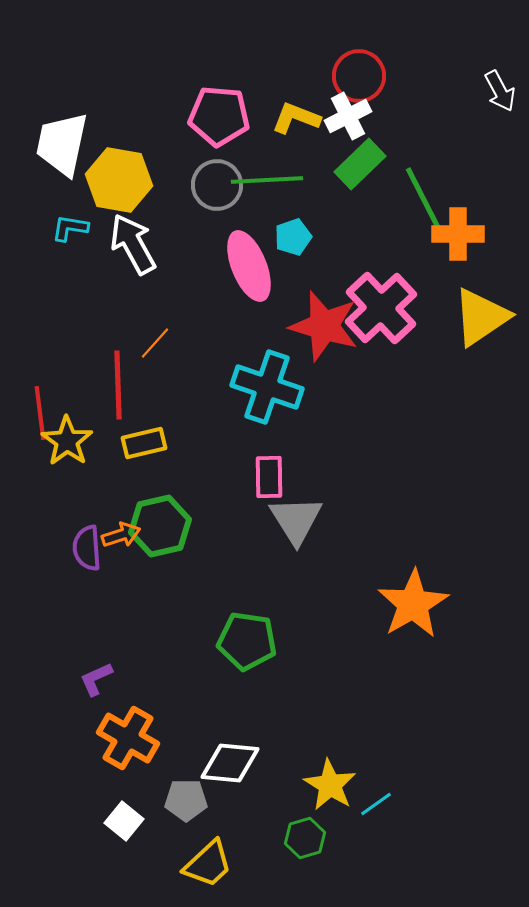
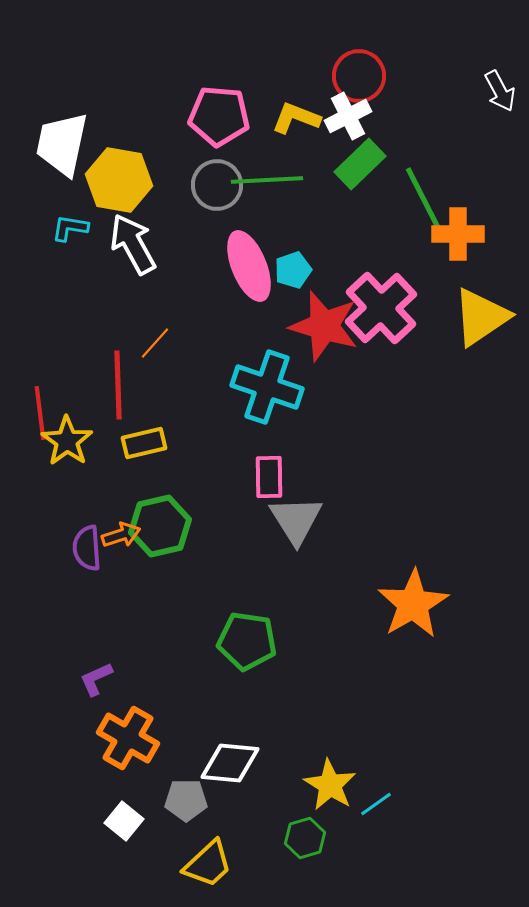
cyan pentagon at (293, 237): moved 33 px down
